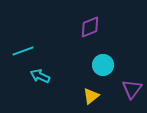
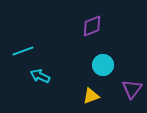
purple diamond: moved 2 px right, 1 px up
yellow triangle: rotated 18 degrees clockwise
